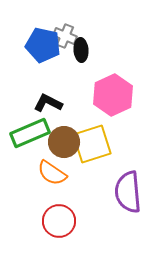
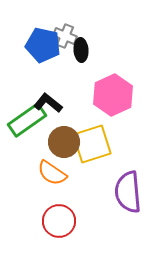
black L-shape: rotated 12 degrees clockwise
green rectangle: moved 3 px left, 13 px up; rotated 12 degrees counterclockwise
